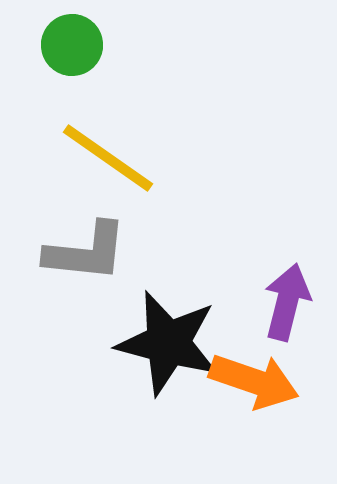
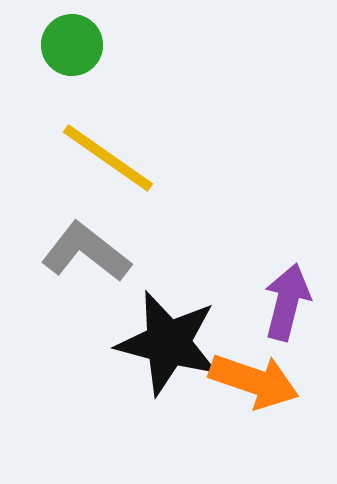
gray L-shape: rotated 148 degrees counterclockwise
